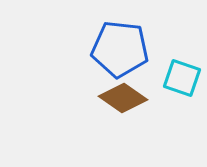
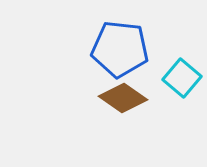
cyan square: rotated 21 degrees clockwise
